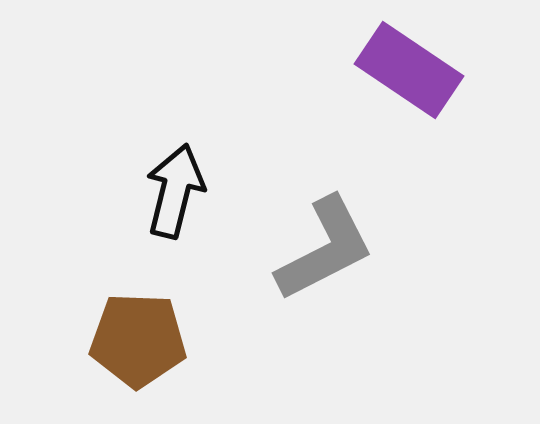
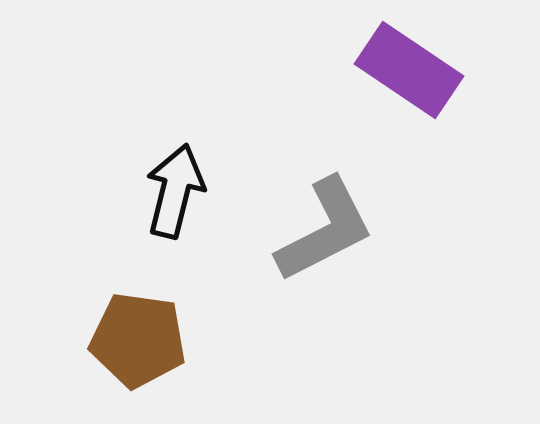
gray L-shape: moved 19 px up
brown pentagon: rotated 6 degrees clockwise
